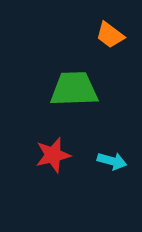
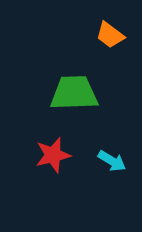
green trapezoid: moved 4 px down
cyan arrow: rotated 16 degrees clockwise
